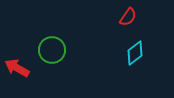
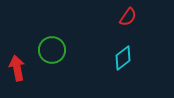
cyan diamond: moved 12 px left, 5 px down
red arrow: rotated 50 degrees clockwise
